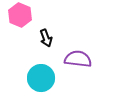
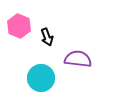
pink hexagon: moved 1 px left, 11 px down
black arrow: moved 1 px right, 1 px up
